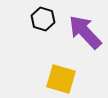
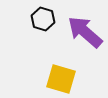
purple arrow: rotated 6 degrees counterclockwise
